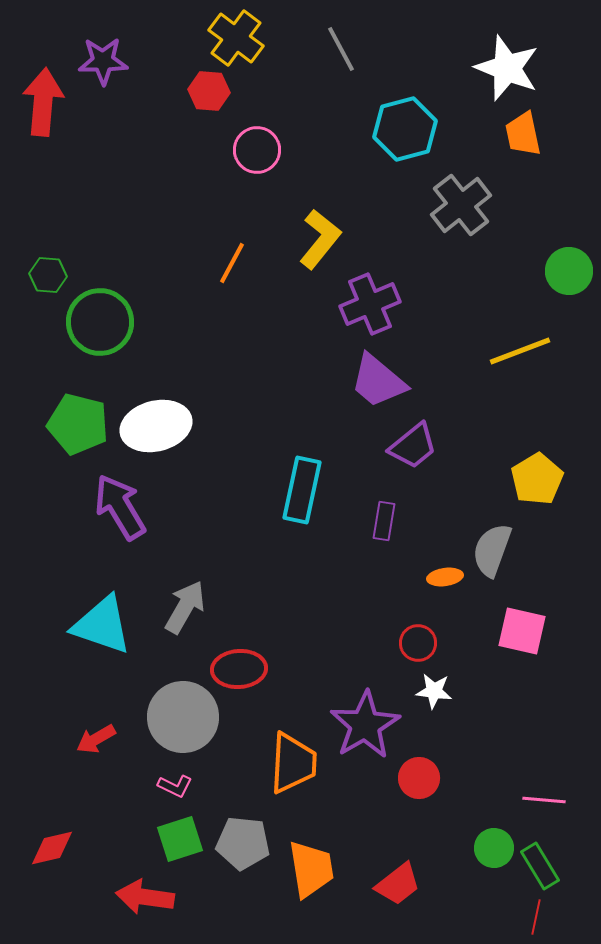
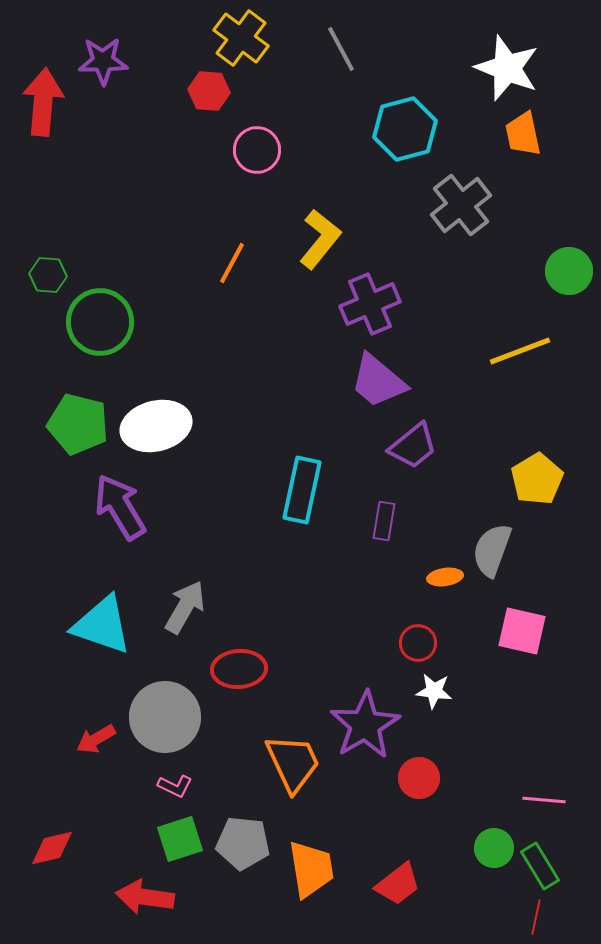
yellow cross at (236, 38): moved 5 px right
gray circle at (183, 717): moved 18 px left
orange trapezoid at (293, 763): rotated 28 degrees counterclockwise
